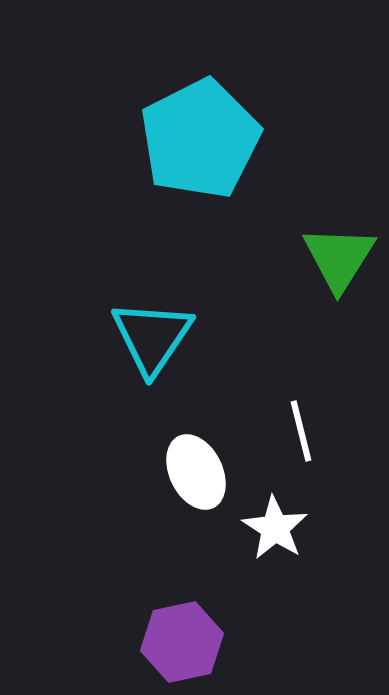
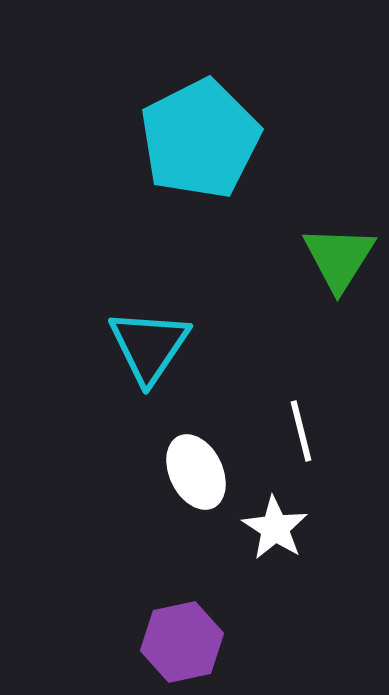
cyan triangle: moved 3 px left, 9 px down
